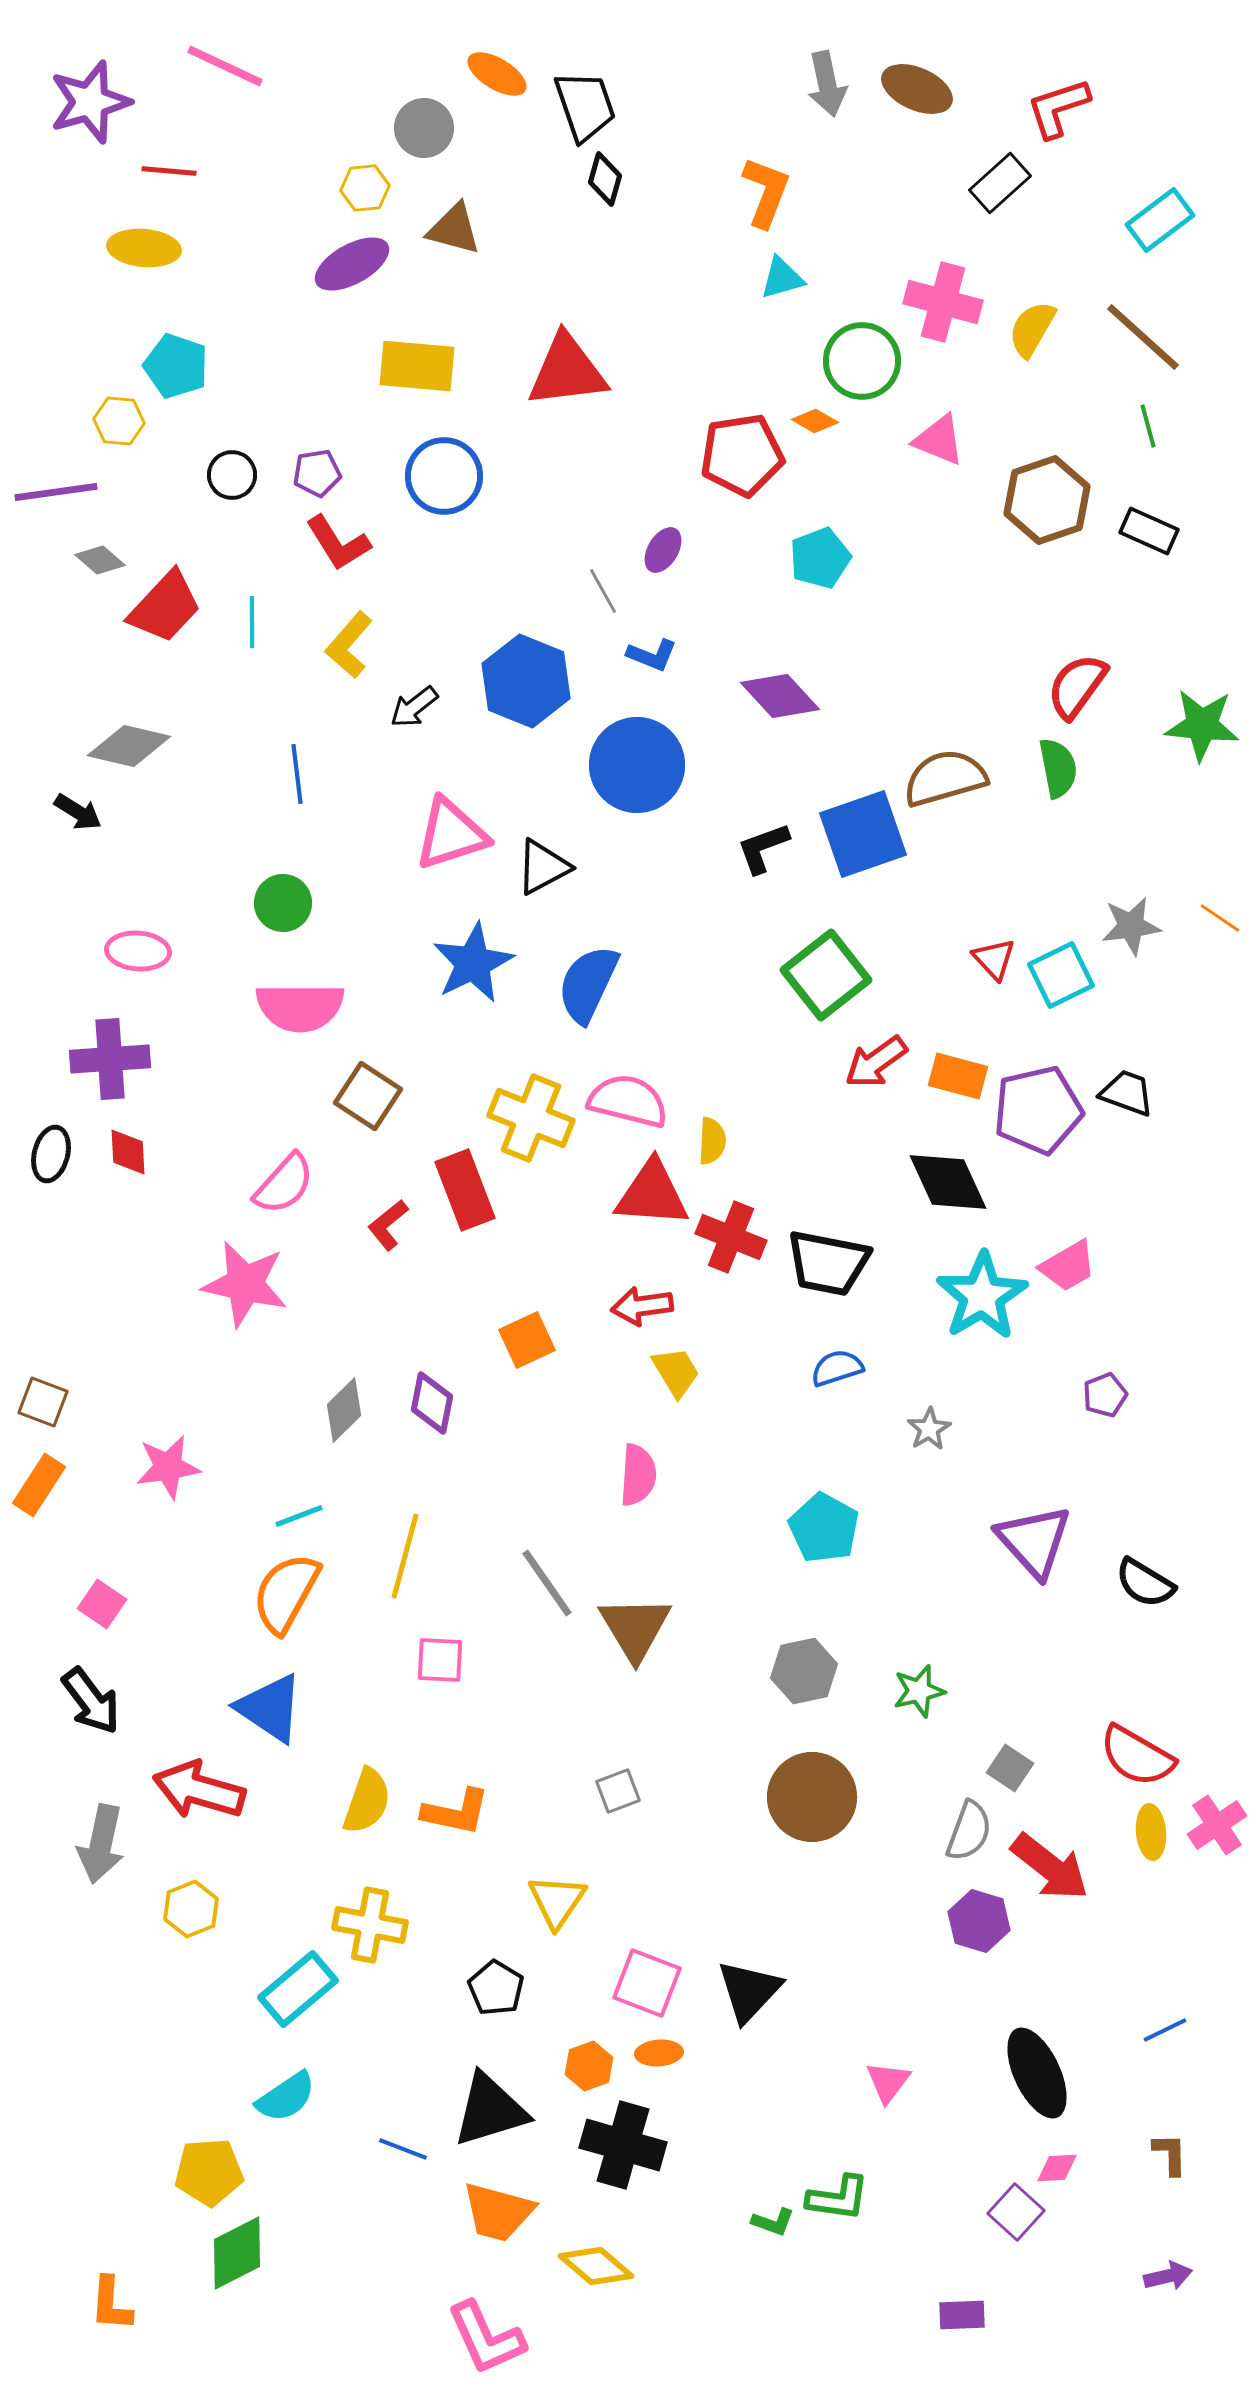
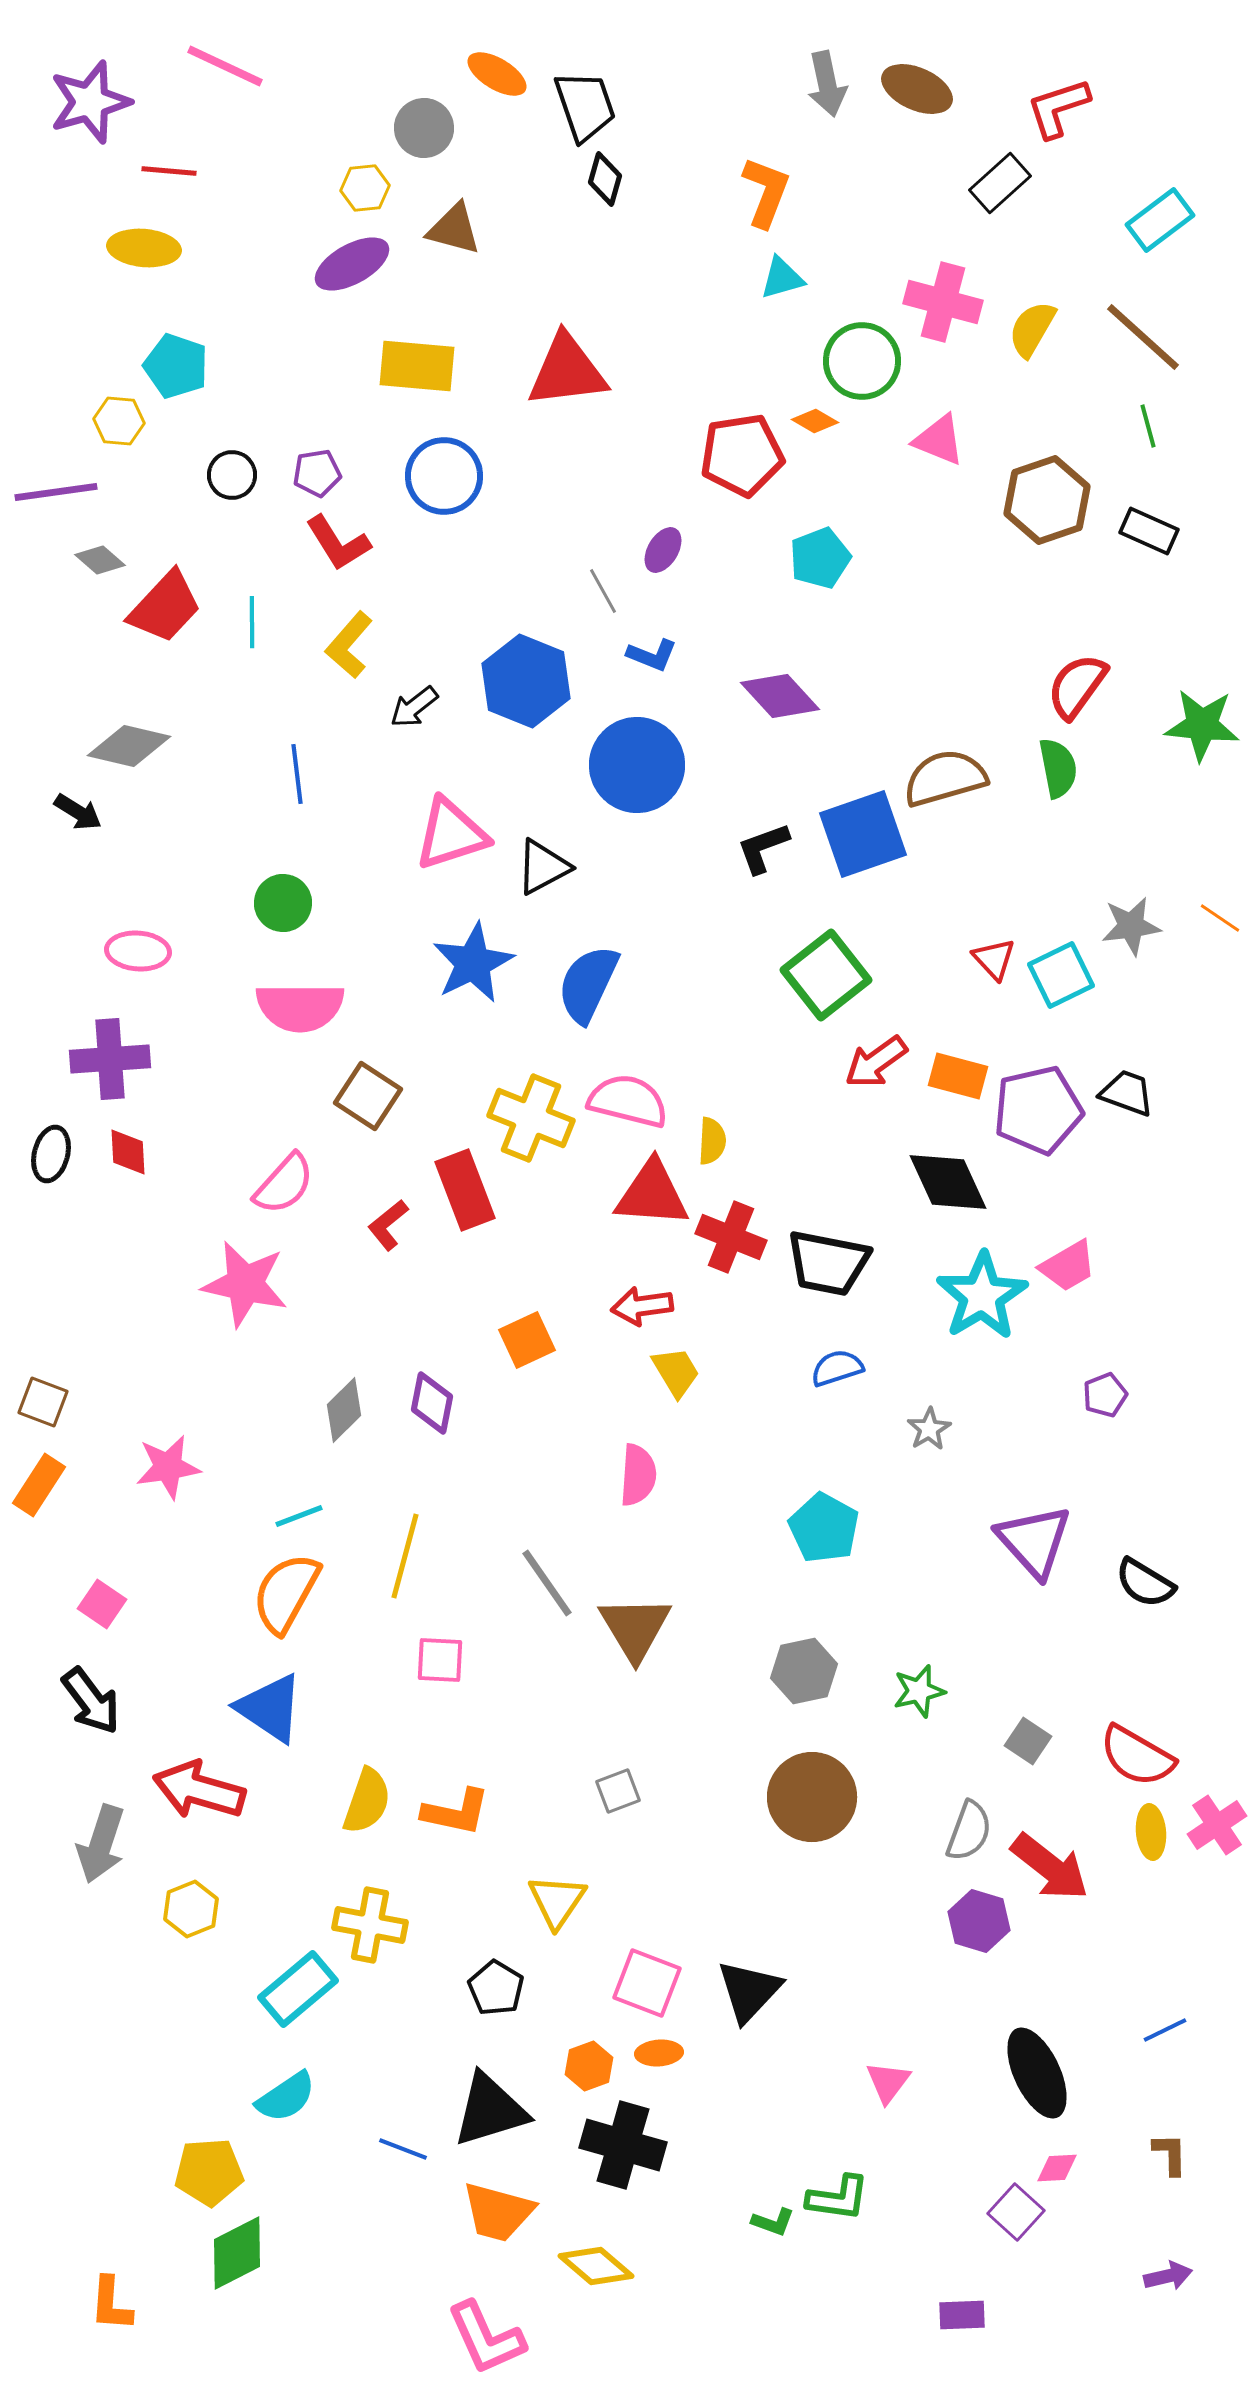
gray square at (1010, 1768): moved 18 px right, 27 px up
gray arrow at (101, 1844): rotated 6 degrees clockwise
